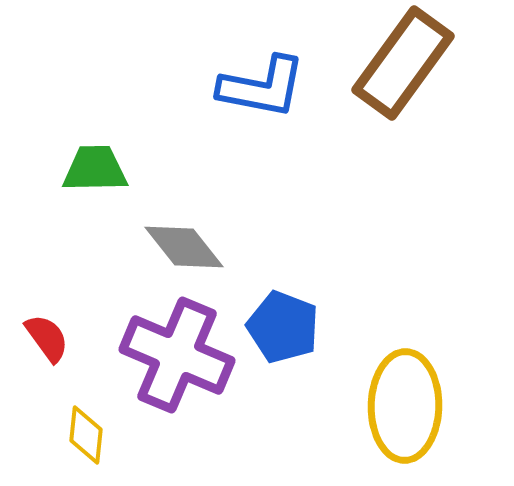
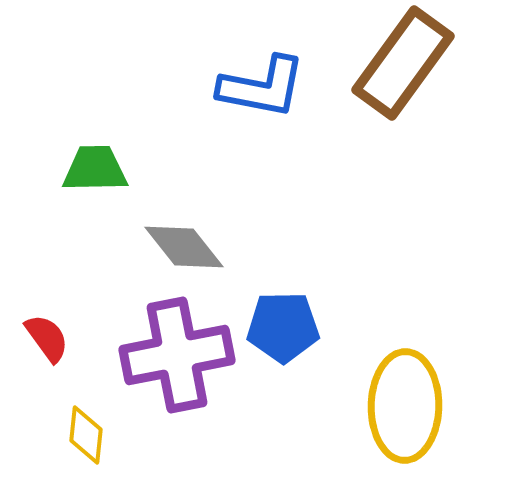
blue pentagon: rotated 22 degrees counterclockwise
purple cross: rotated 34 degrees counterclockwise
